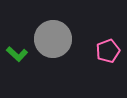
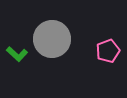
gray circle: moved 1 px left
